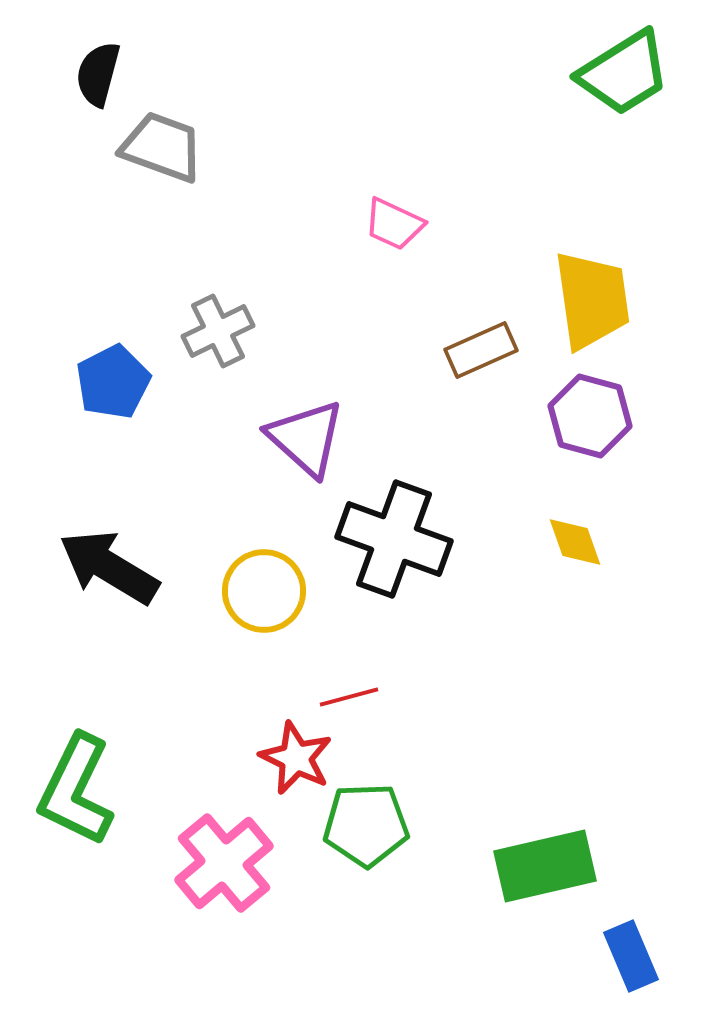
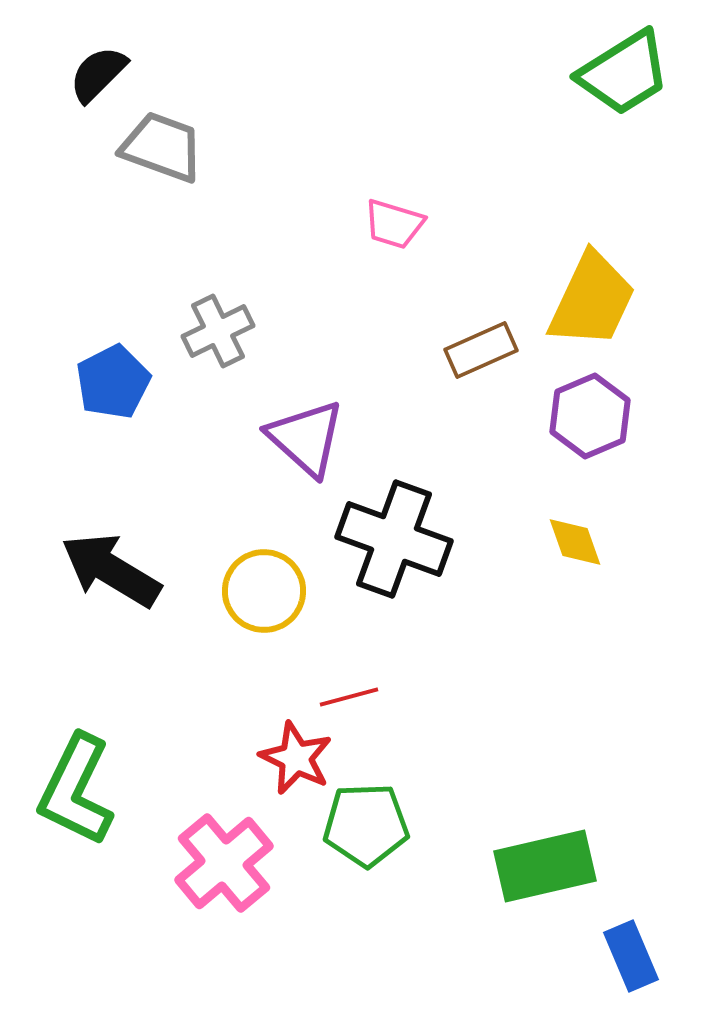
black semicircle: rotated 30 degrees clockwise
pink trapezoid: rotated 8 degrees counterclockwise
yellow trapezoid: rotated 33 degrees clockwise
purple hexagon: rotated 22 degrees clockwise
black arrow: moved 2 px right, 3 px down
